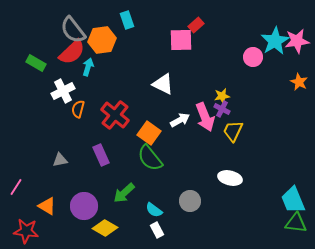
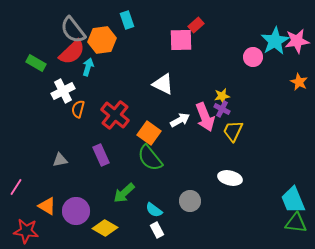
purple circle: moved 8 px left, 5 px down
